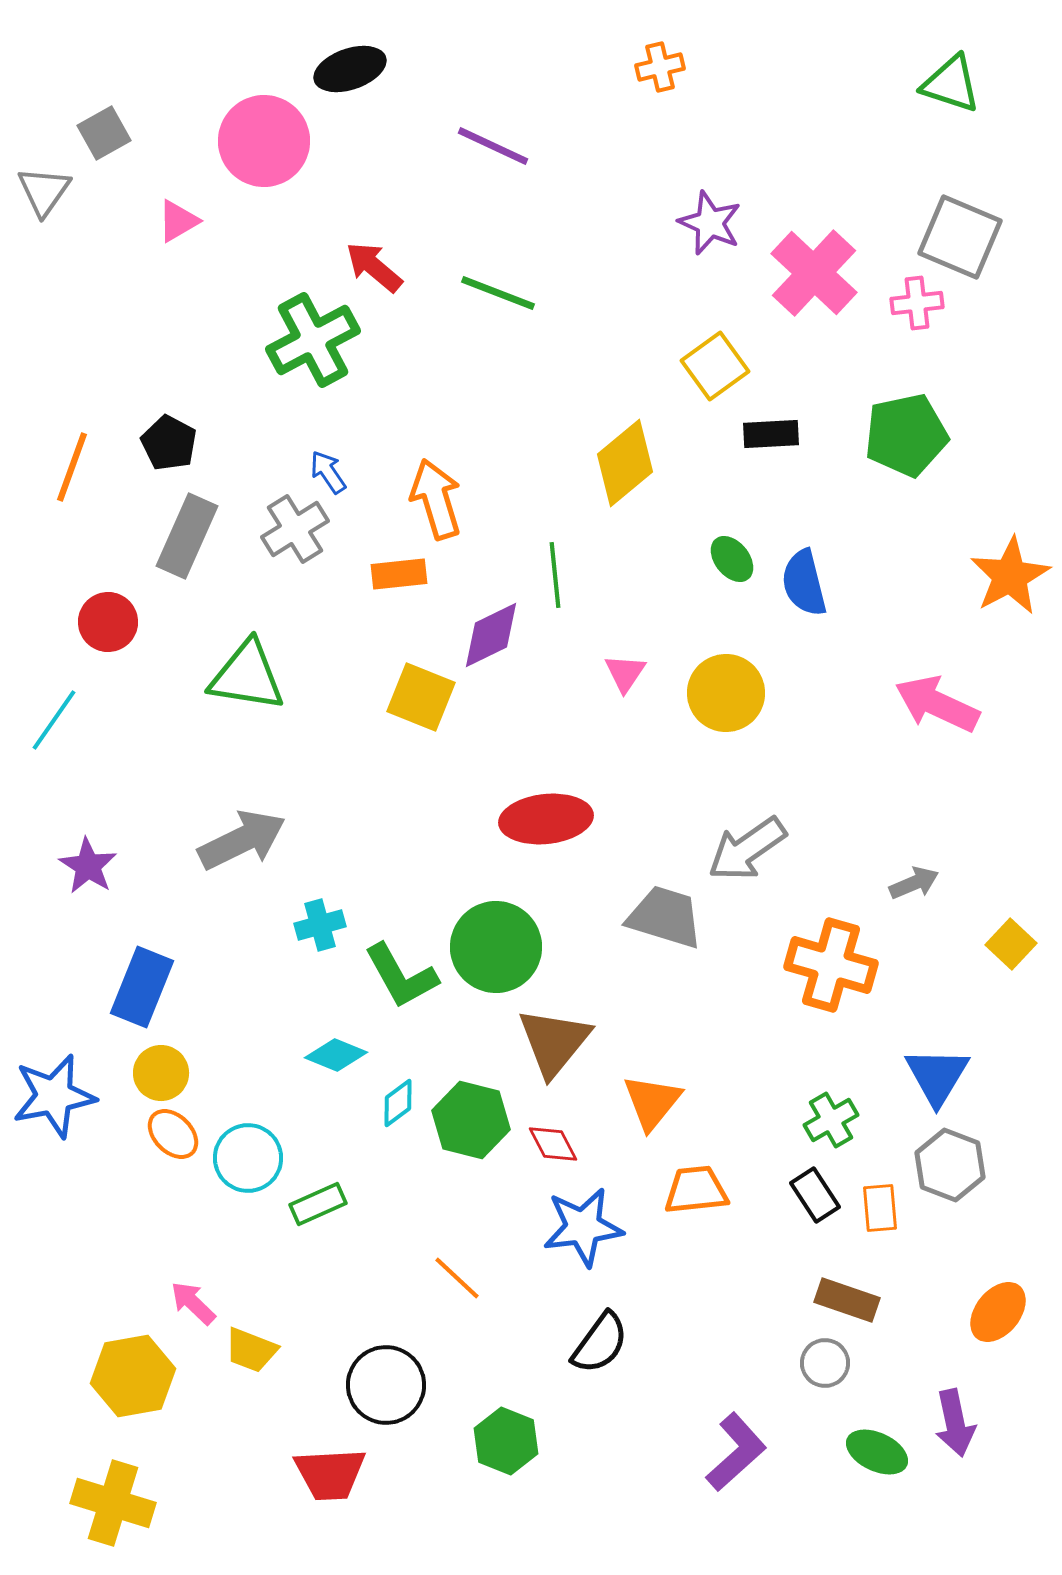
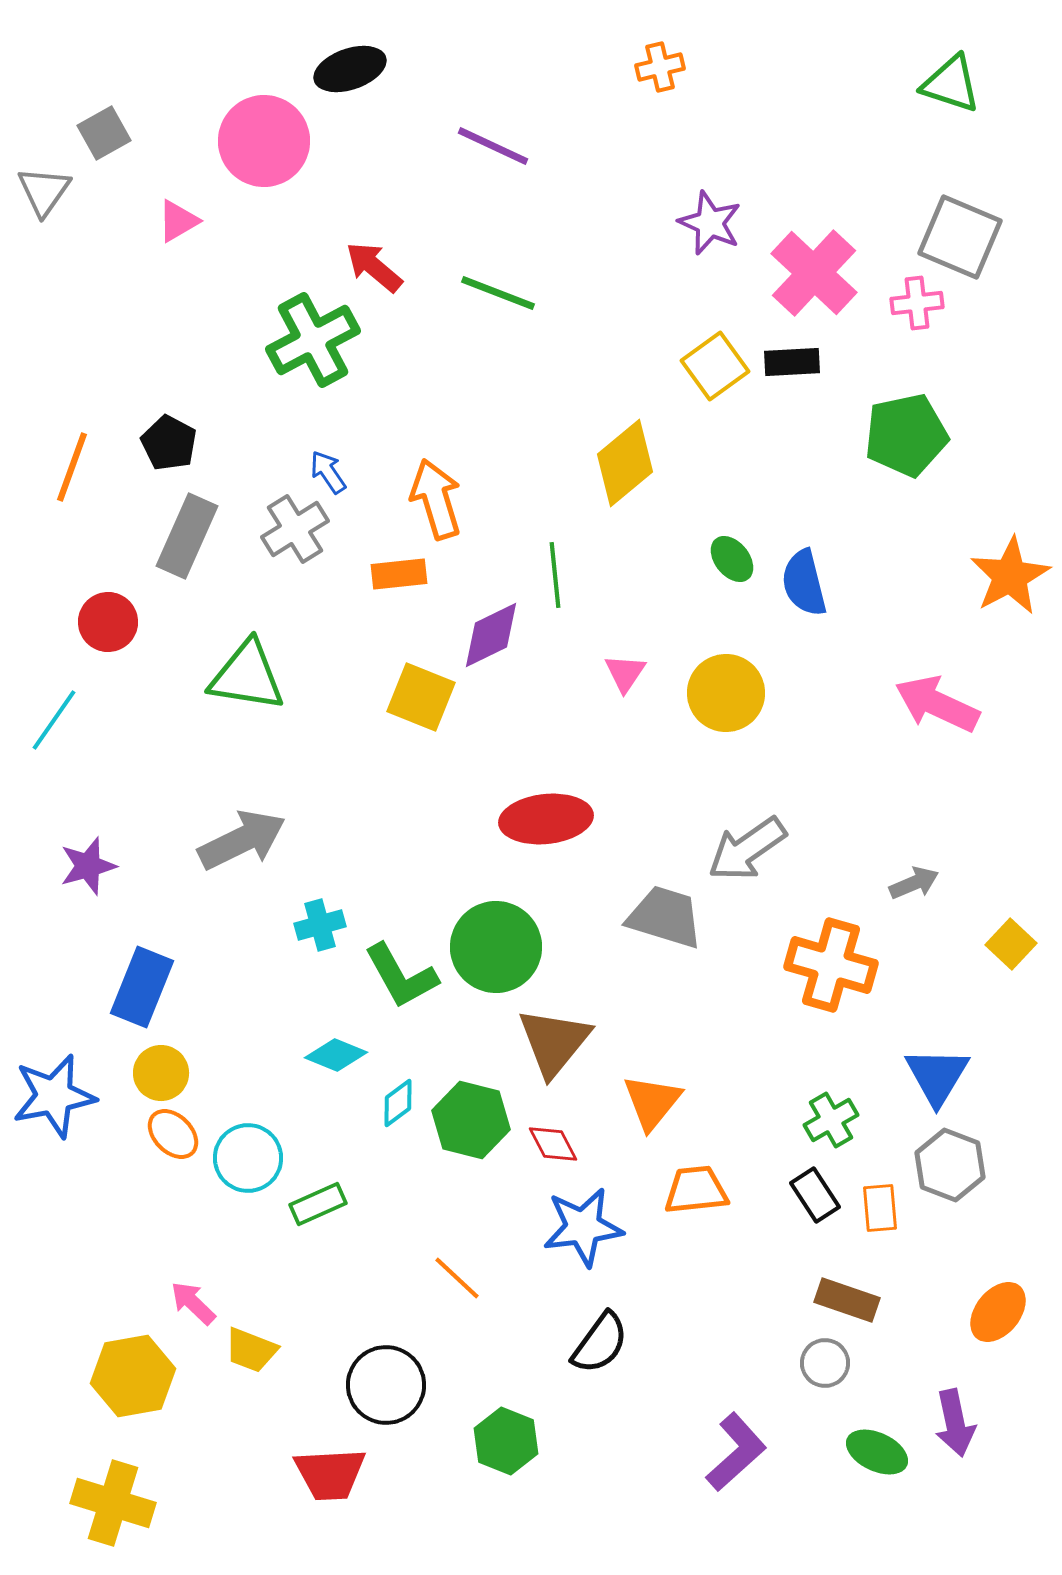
black rectangle at (771, 434): moved 21 px right, 72 px up
purple star at (88, 866): rotated 24 degrees clockwise
